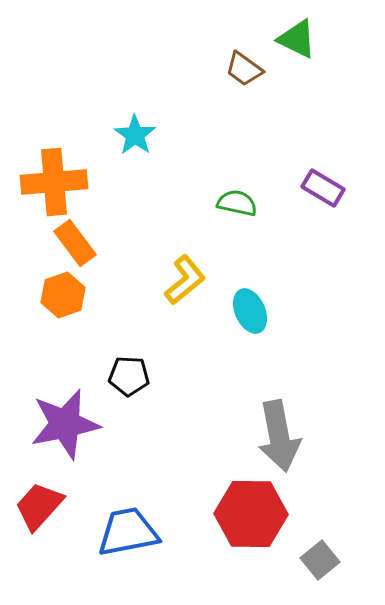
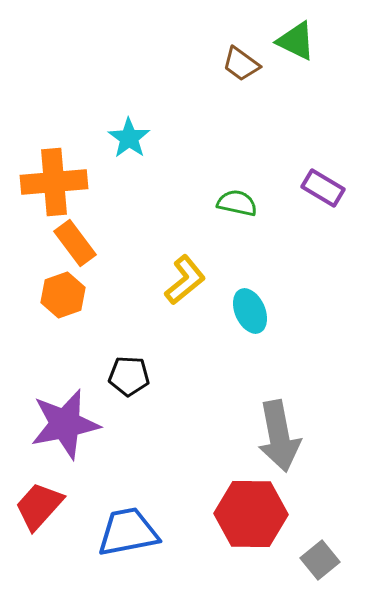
green triangle: moved 1 px left, 2 px down
brown trapezoid: moved 3 px left, 5 px up
cyan star: moved 6 px left, 3 px down
